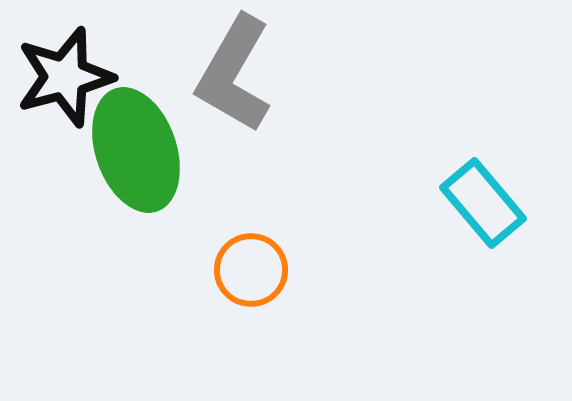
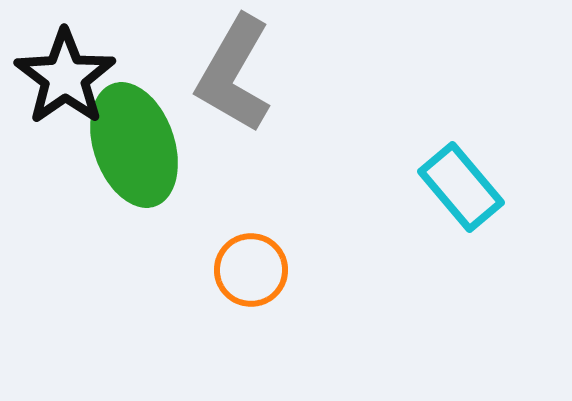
black star: rotated 20 degrees counterclockwise
green ellipse: moved 2 px left, 5 px up
cyan rectangle: moved 22 px left, 16 px up
